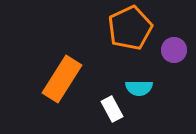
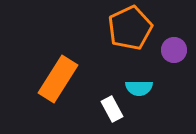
orange rectangle: moved 4 px left
